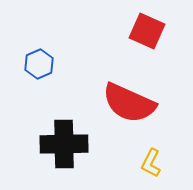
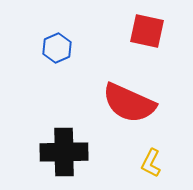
red square: rotated 12 degrees counterclockwise
blue hexagon: moved 18 px right, 16 px up
black cross: moved 8 px down
